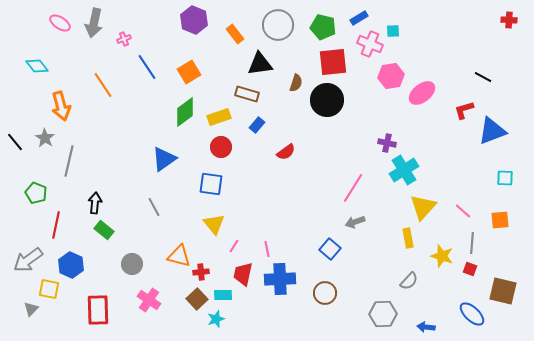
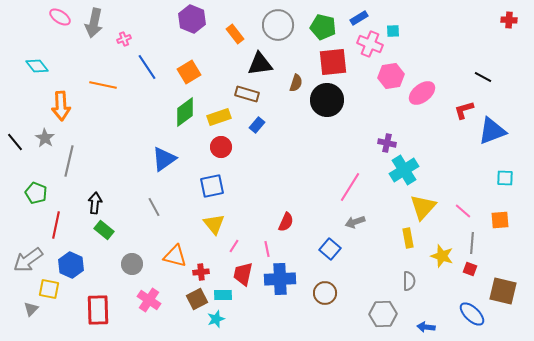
purple hexagon at (194, 20): moved 2 px left, 1 px up
pink ellipse at (60, 23): moved 6 px up
orange line at (103, 85): rotated 44 degrees counterclockwise
orange arrow at (61, 106): rotated 12 degrees clockwise
red semicircle at (286, 152): moved 70 px down; rotated 30 degrees counterclockwise
blue square at (211, 184): moved 1 px right, 2 px down; rotated 20 degrees counterclockwise
pink line at (353, 188): moved 3 px left, 1 px up
orange triangle at (179, 256): moved 4 px left
gray semicircle at (409, 281): rotated 42 degrees counterclockwise
brown square at (197, 299): rotated 15 degrees clockwise
